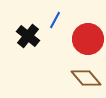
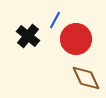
red circle: moved 12 px left
brown diamond: rotated 16 degrees clockwise
